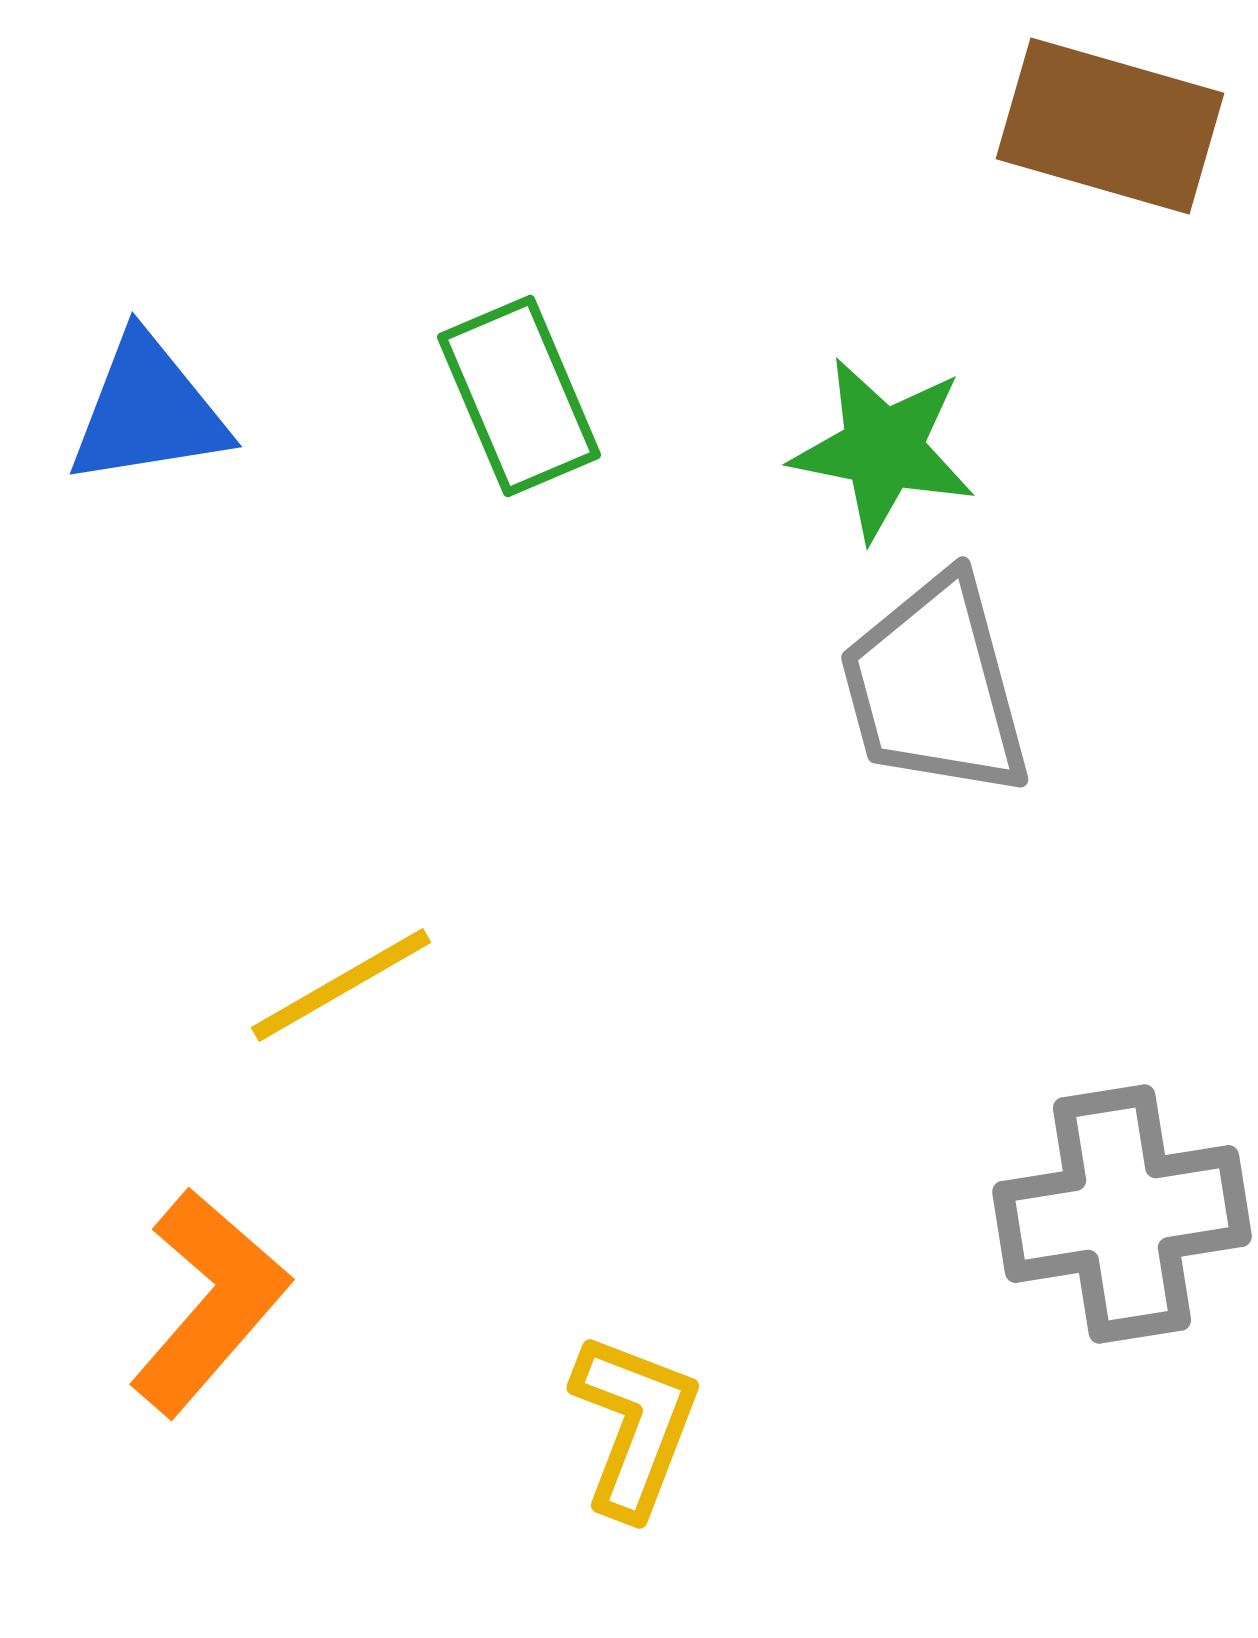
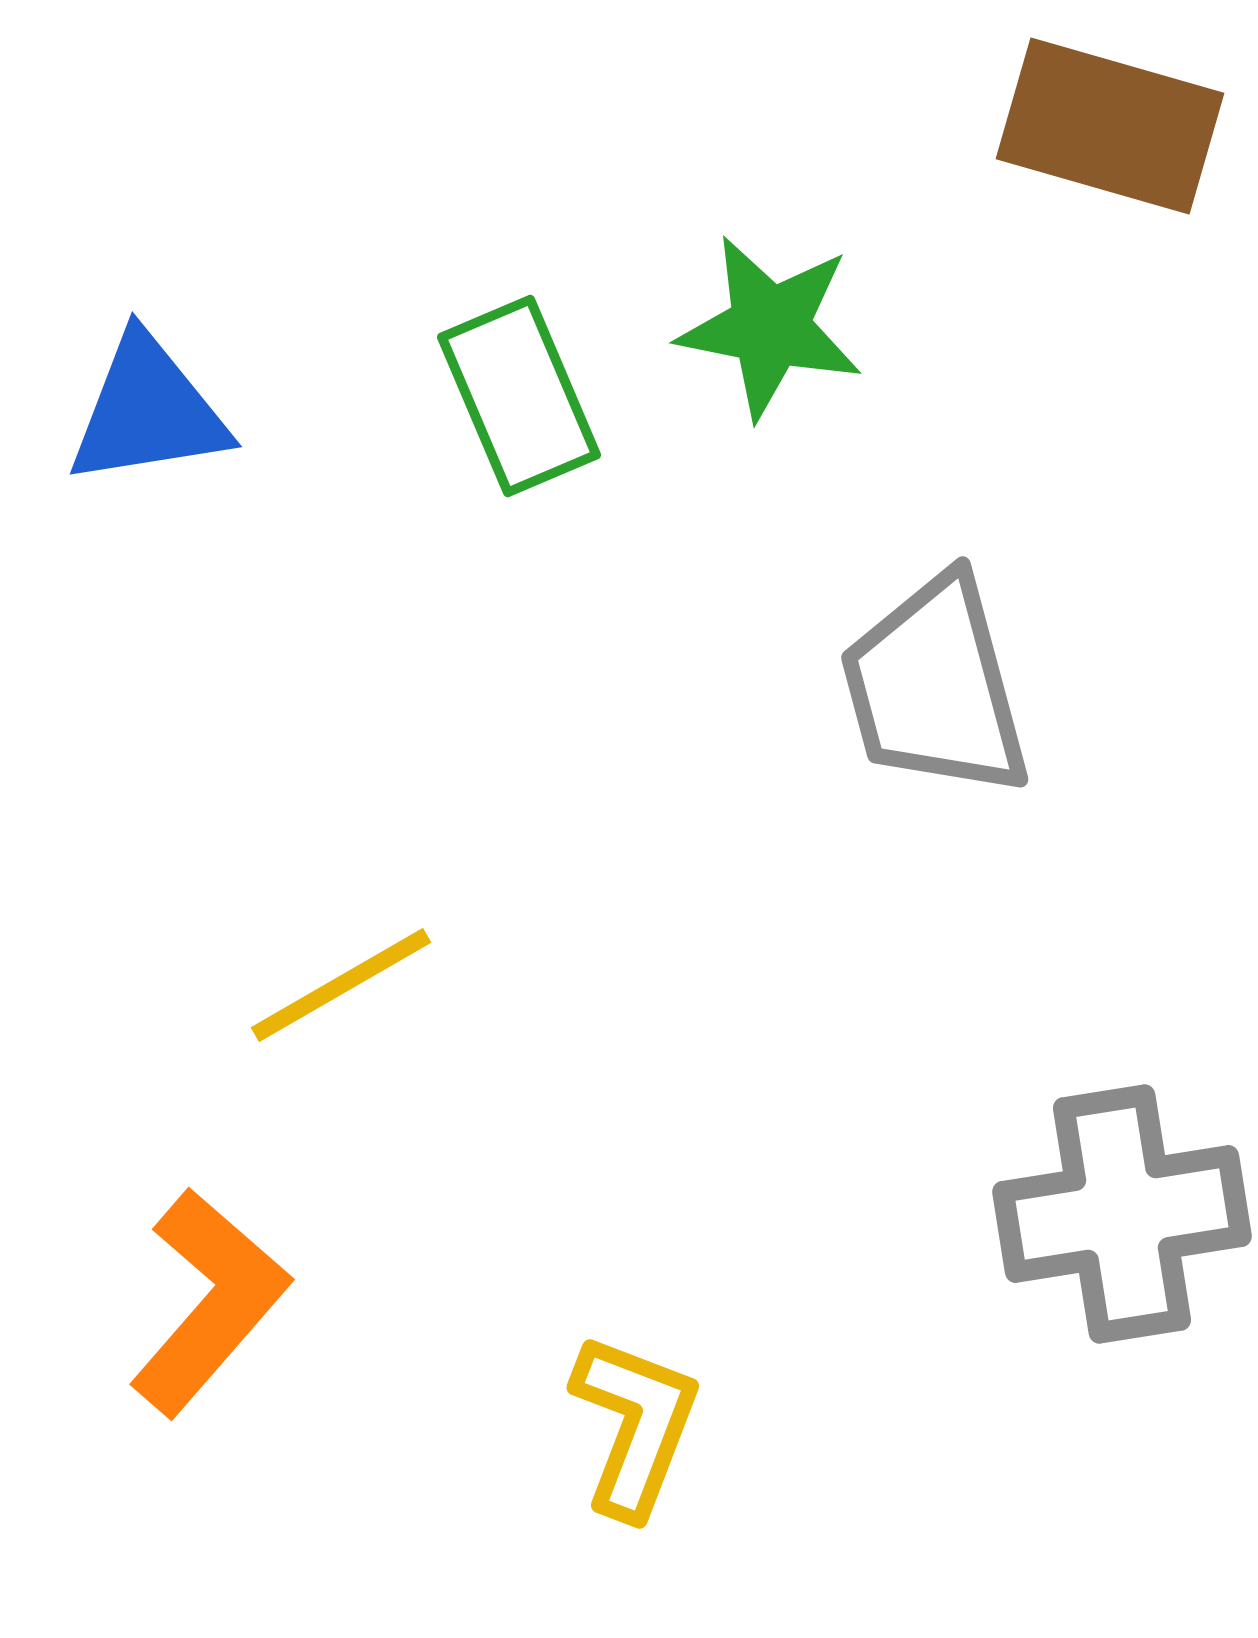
green star: moved 113 px left, 122 px up
